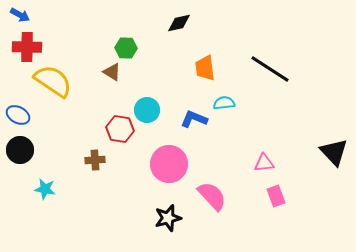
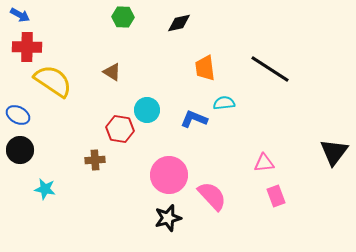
green hexagon: moved 3 px left, 31 px up
black triangle: rotated 20 degrees clockwise
pink circle: moved 11 px down
